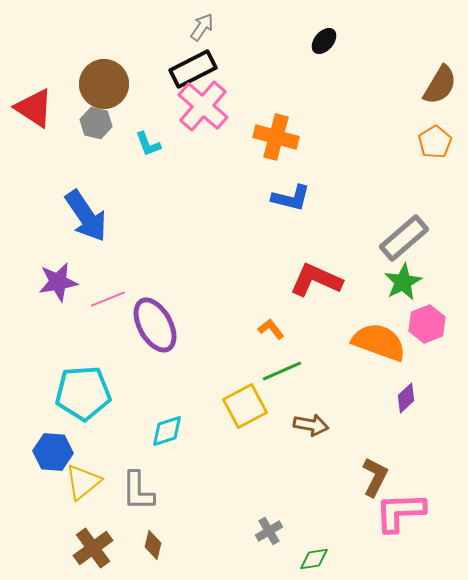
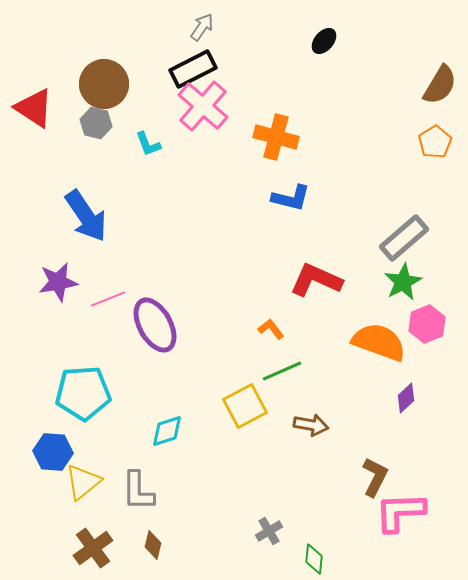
green diamond: rotated 76 degrees counterclockwise
